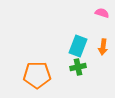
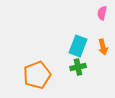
pink semicircle: rotated 96 degrees counterclockwise
orange arrow: rotated 21 degrees counterclockwise
orange pentagon: rotated 20 degrees counterclockwise
